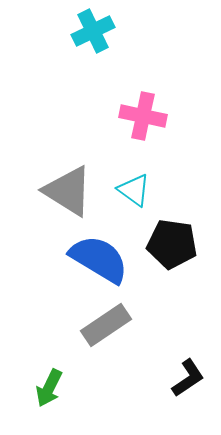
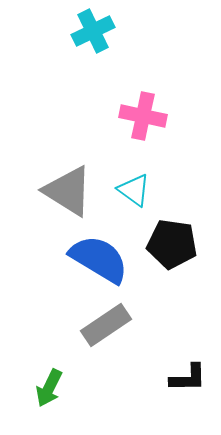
black L-shape: rotated 33 degrees clockwise
